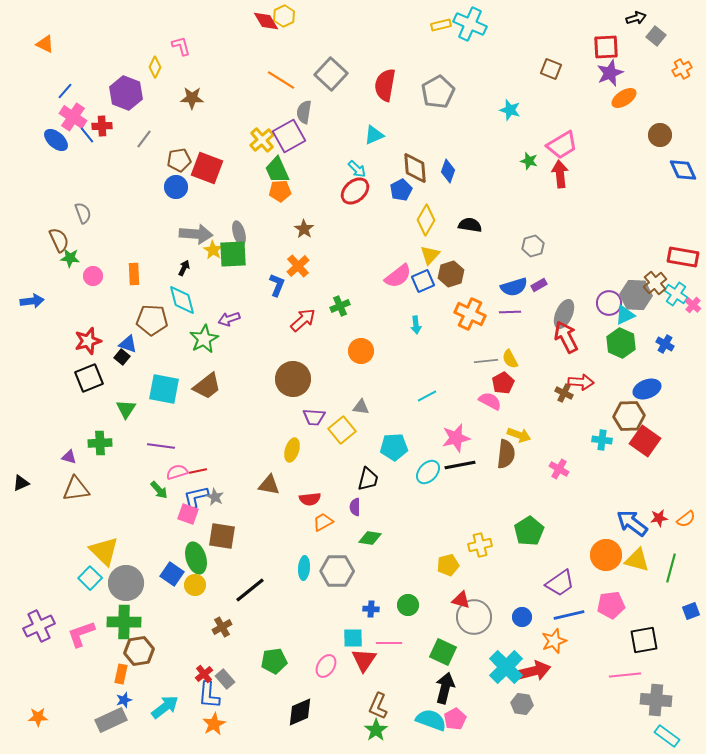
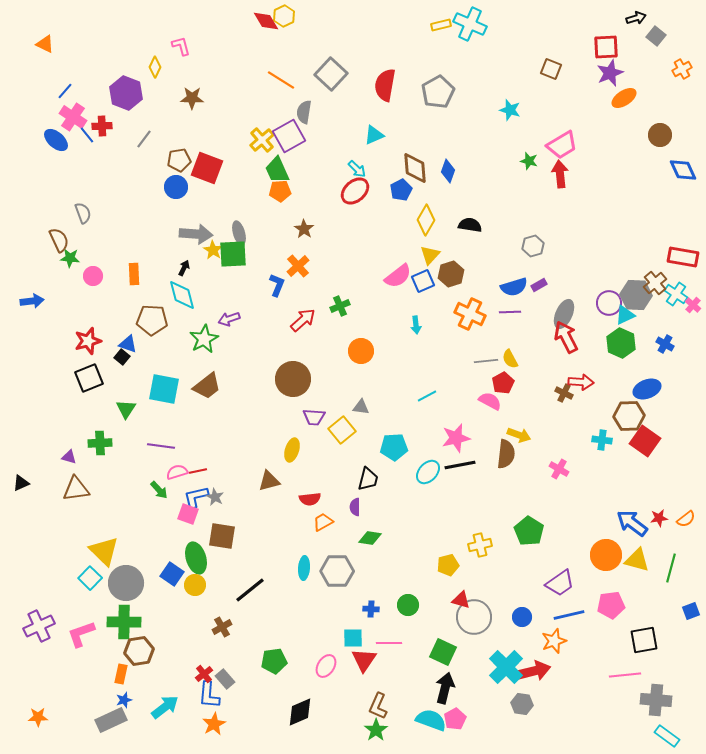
cyan diamond at (182, 300): moved 5 px up
brown triangle at (269, 485): moved 4 px up; rotated 25 degrees counterclockwise
green pentagon at (529, 531): rotated 8 degrees counterclockwise
